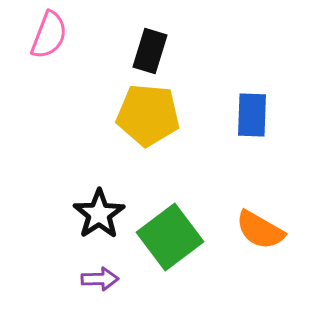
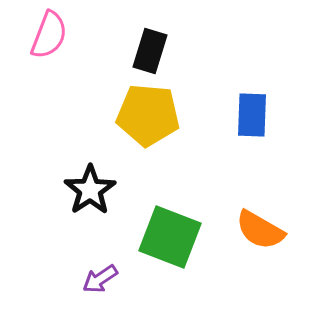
black star: moved 9 px left, 24 px up
green square: rotated 32 degrees counterclockwise
purple arrow: rotated 147 degrees clockwise
